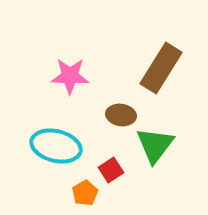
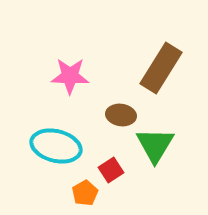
green triangle: rotated 6 degrees counterclockwise
